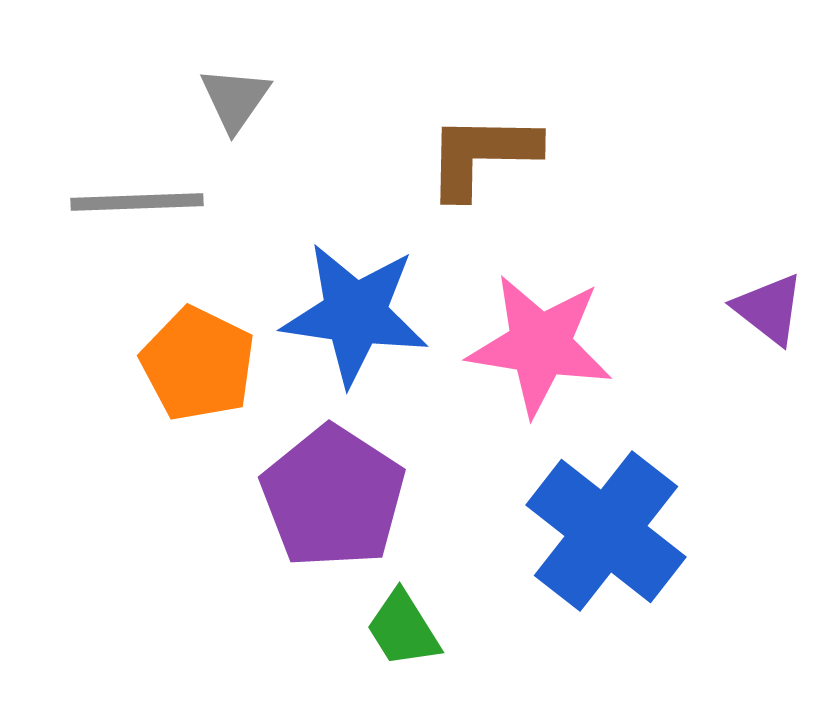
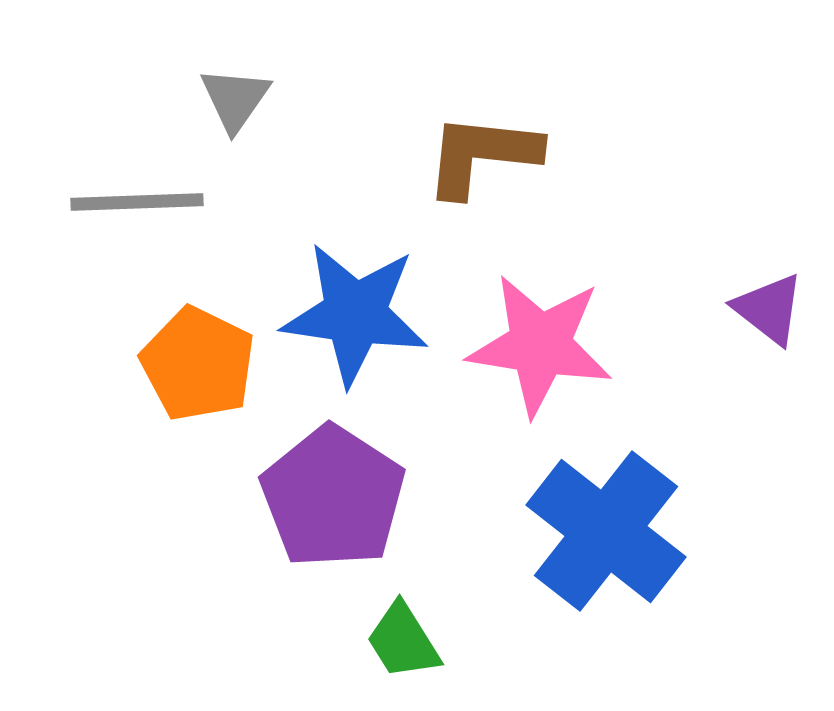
brown L-shape: rotated 5 degrees clockwise
green trapezoid: moved 12 px down
